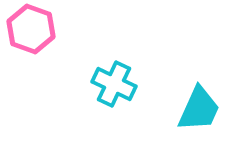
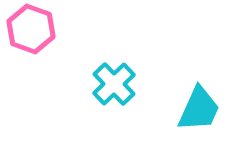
cyan cross: rotated 21 degrees clockwise
